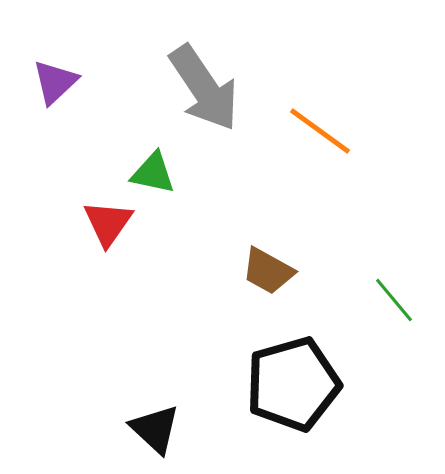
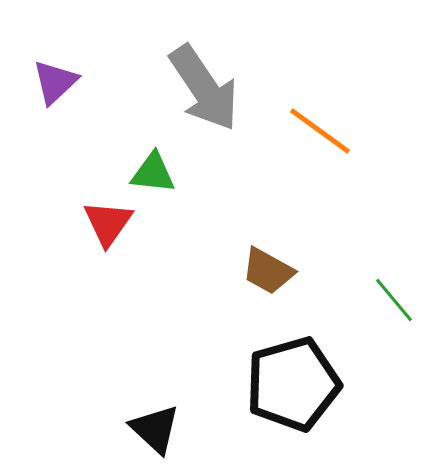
green triangle: rotated 6 degrees counterclockwise
